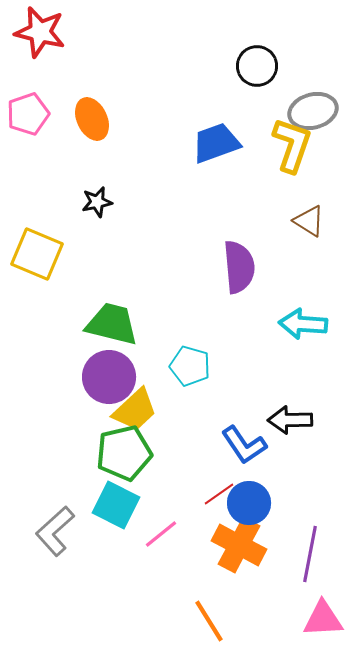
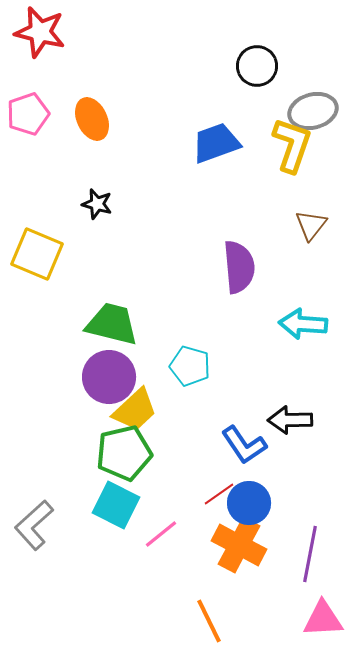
black star: moved 2 px down; rotated 28 degrees clockwise
brown triangle: moved 2 px right, 4 px down; rotated 36 degrees clockwise
gray L-shape: moved 21 px left, 6 px up
orange line: rotated 6 degrees clockwise
